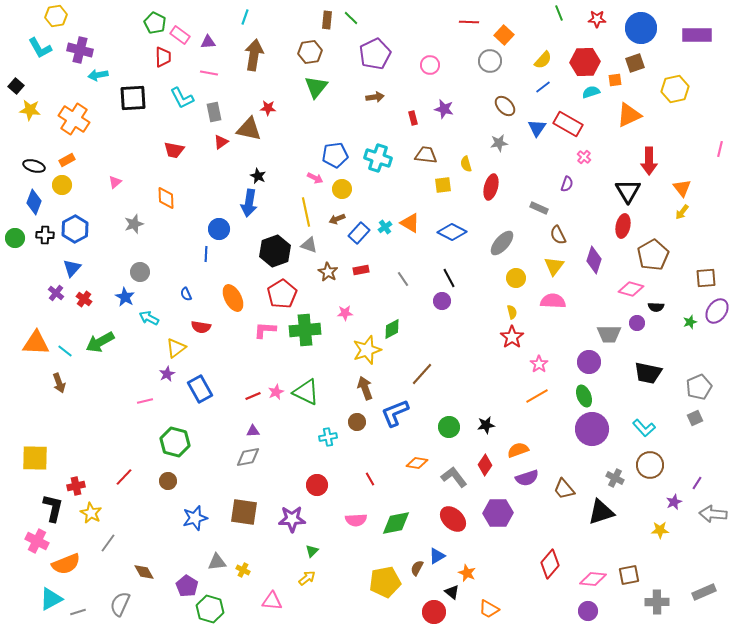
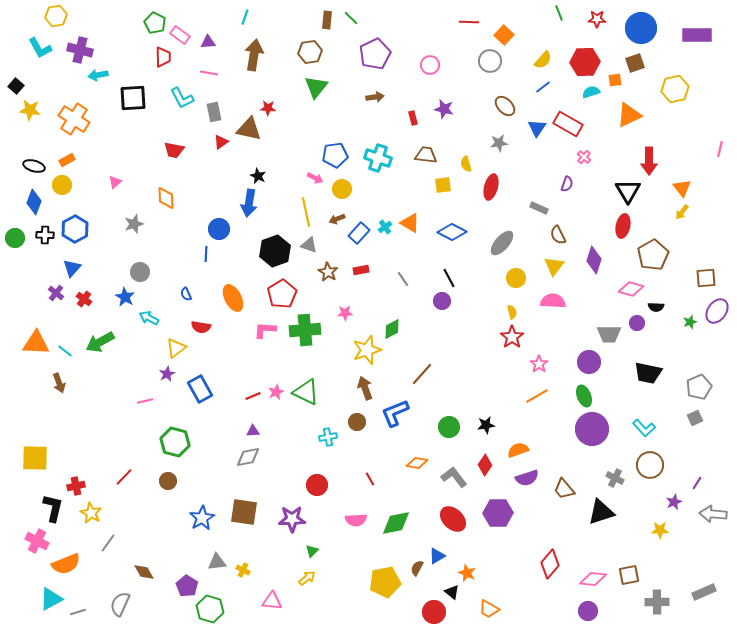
blue star at (195, 518): moved 7 px right; rotated 15 degrees counterclockwise
